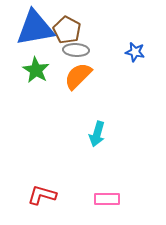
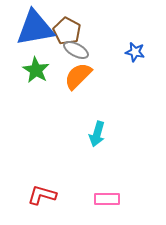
brown pentagon: moved 1 px down
gray ellipse: rotated 25 degrees clockwise
